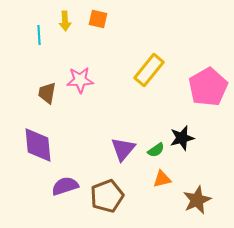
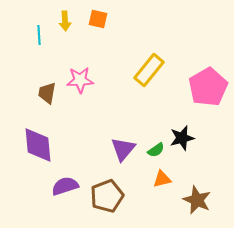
brown star: rotated 24 degrees counterclockwise
